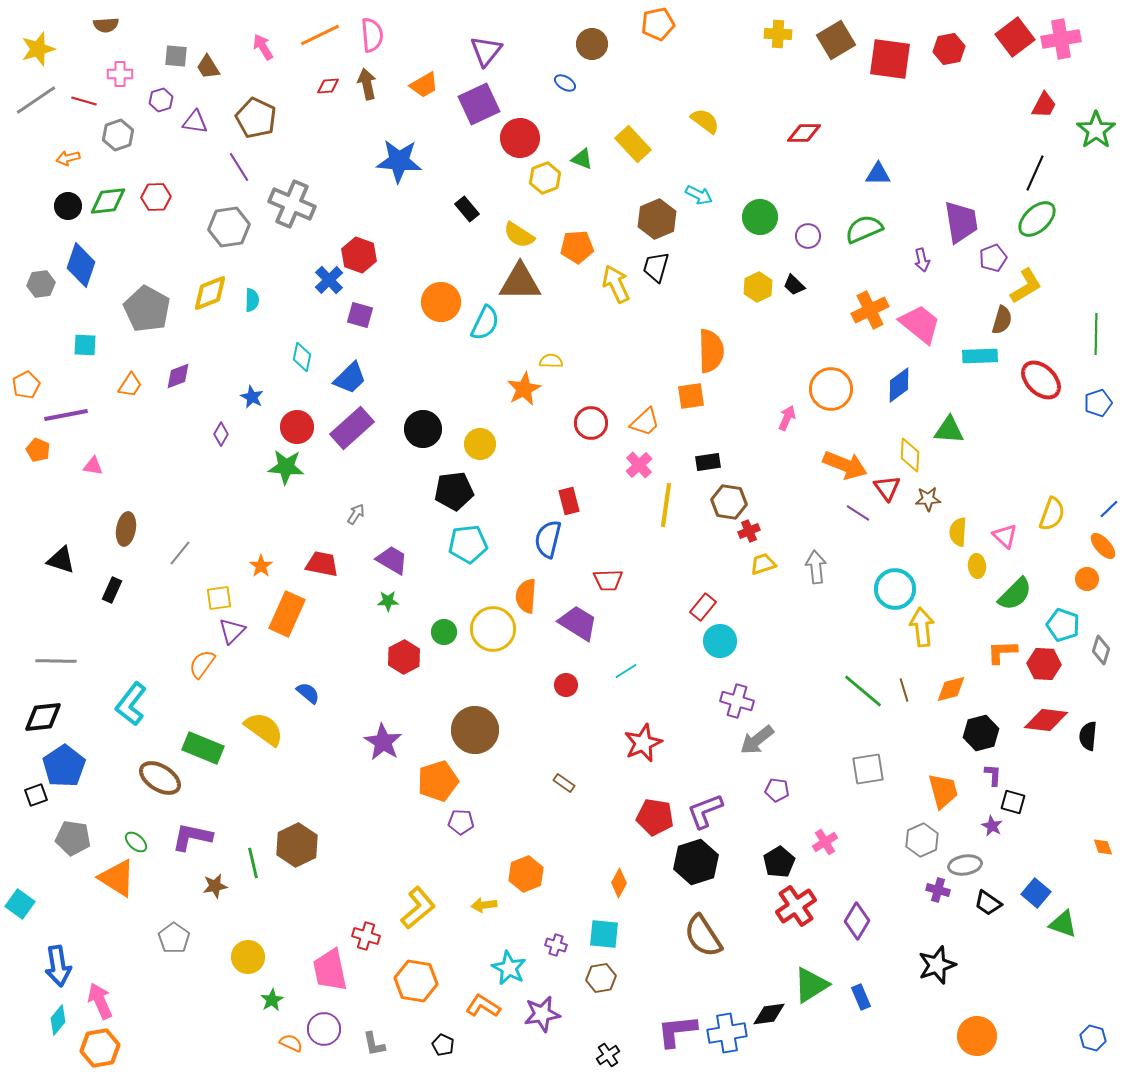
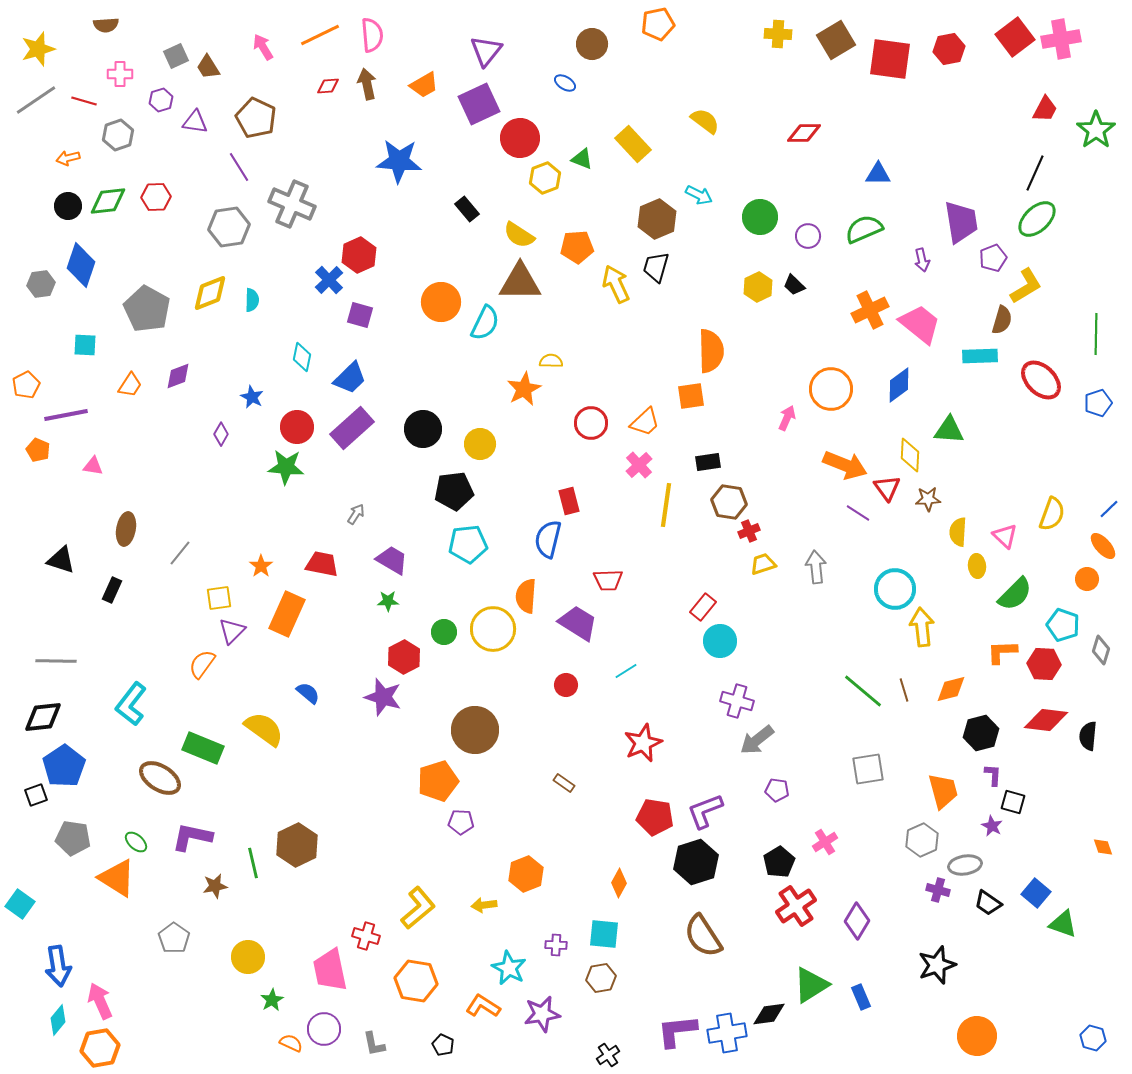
gray square at (176, 56): rotated 30 degrees counterclockwise
red trapezoid at (1044, 105): moved 1 px right, 4 px down
red hexagon at (359, 255): rotated 16 degrees clockwise
purple star at (383, 742): moved 45 px up; rotated 15 degrees counterclockwise
purple cross at (556, 945): rotated 15 degrees counterclockwise
